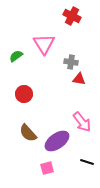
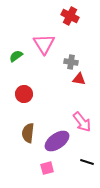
red cross: moved 2 px left
brown semicircle: rotated 48 degrees clockwise
